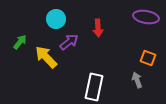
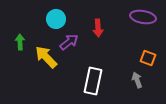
purple ellipse: moved 3 px left
green arrow: rotated 42 degrees counterclockwise
white rectangle: moved 1 px left, 6 px up
